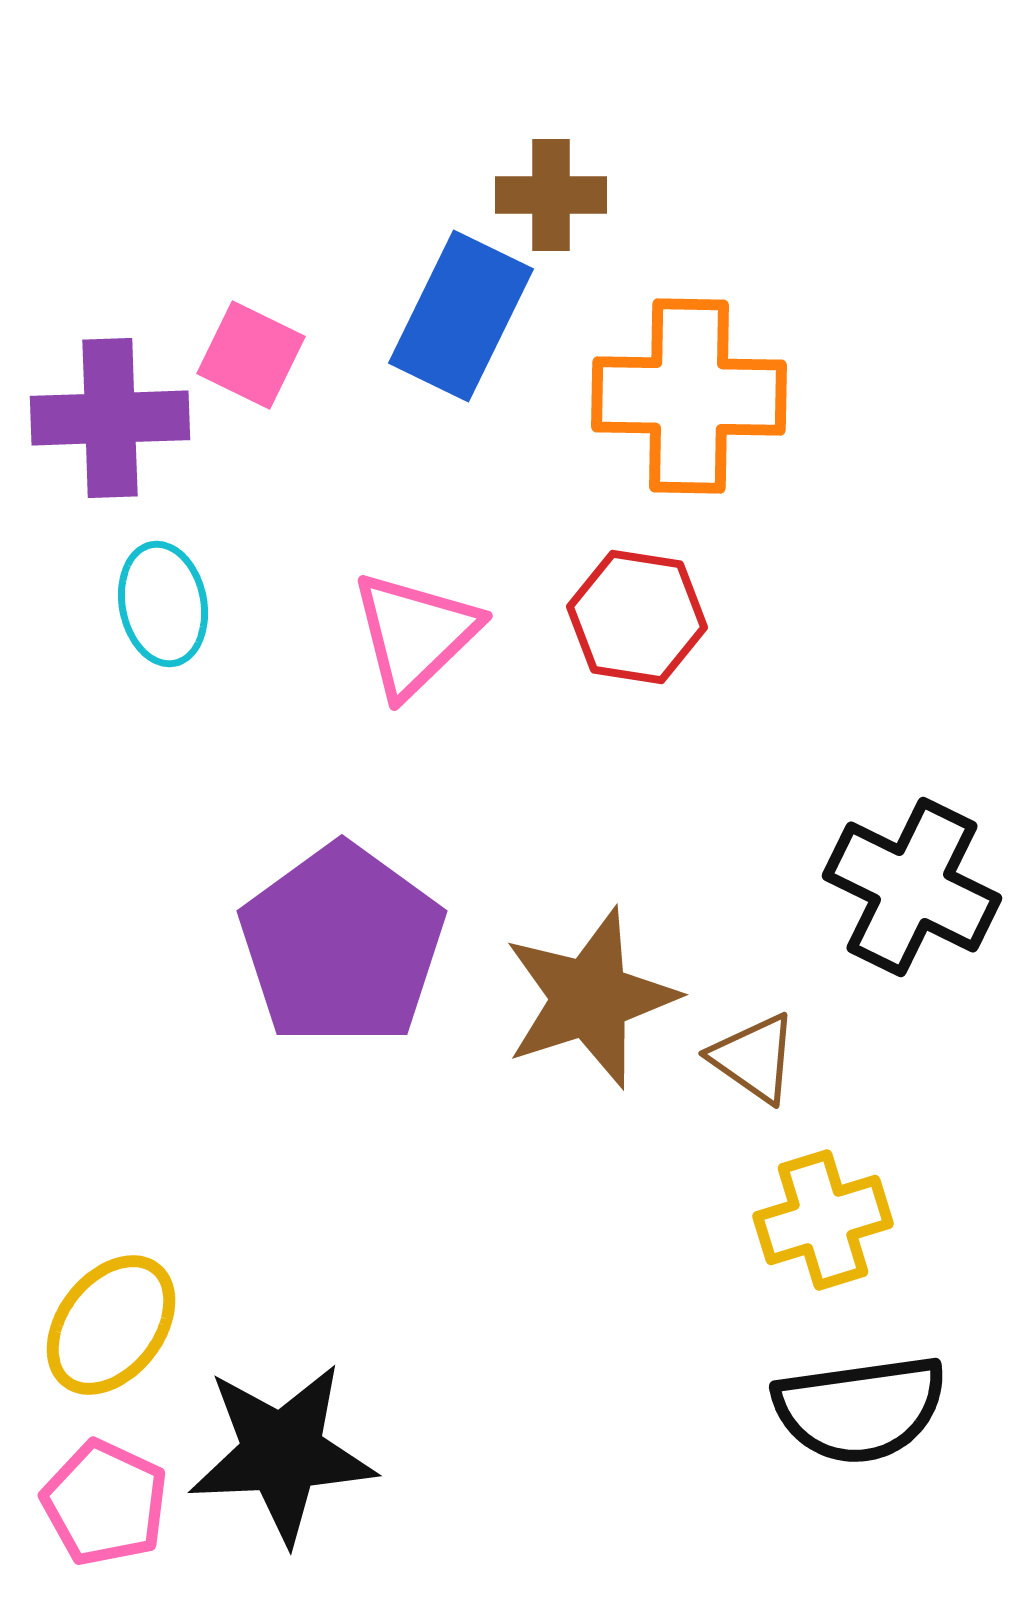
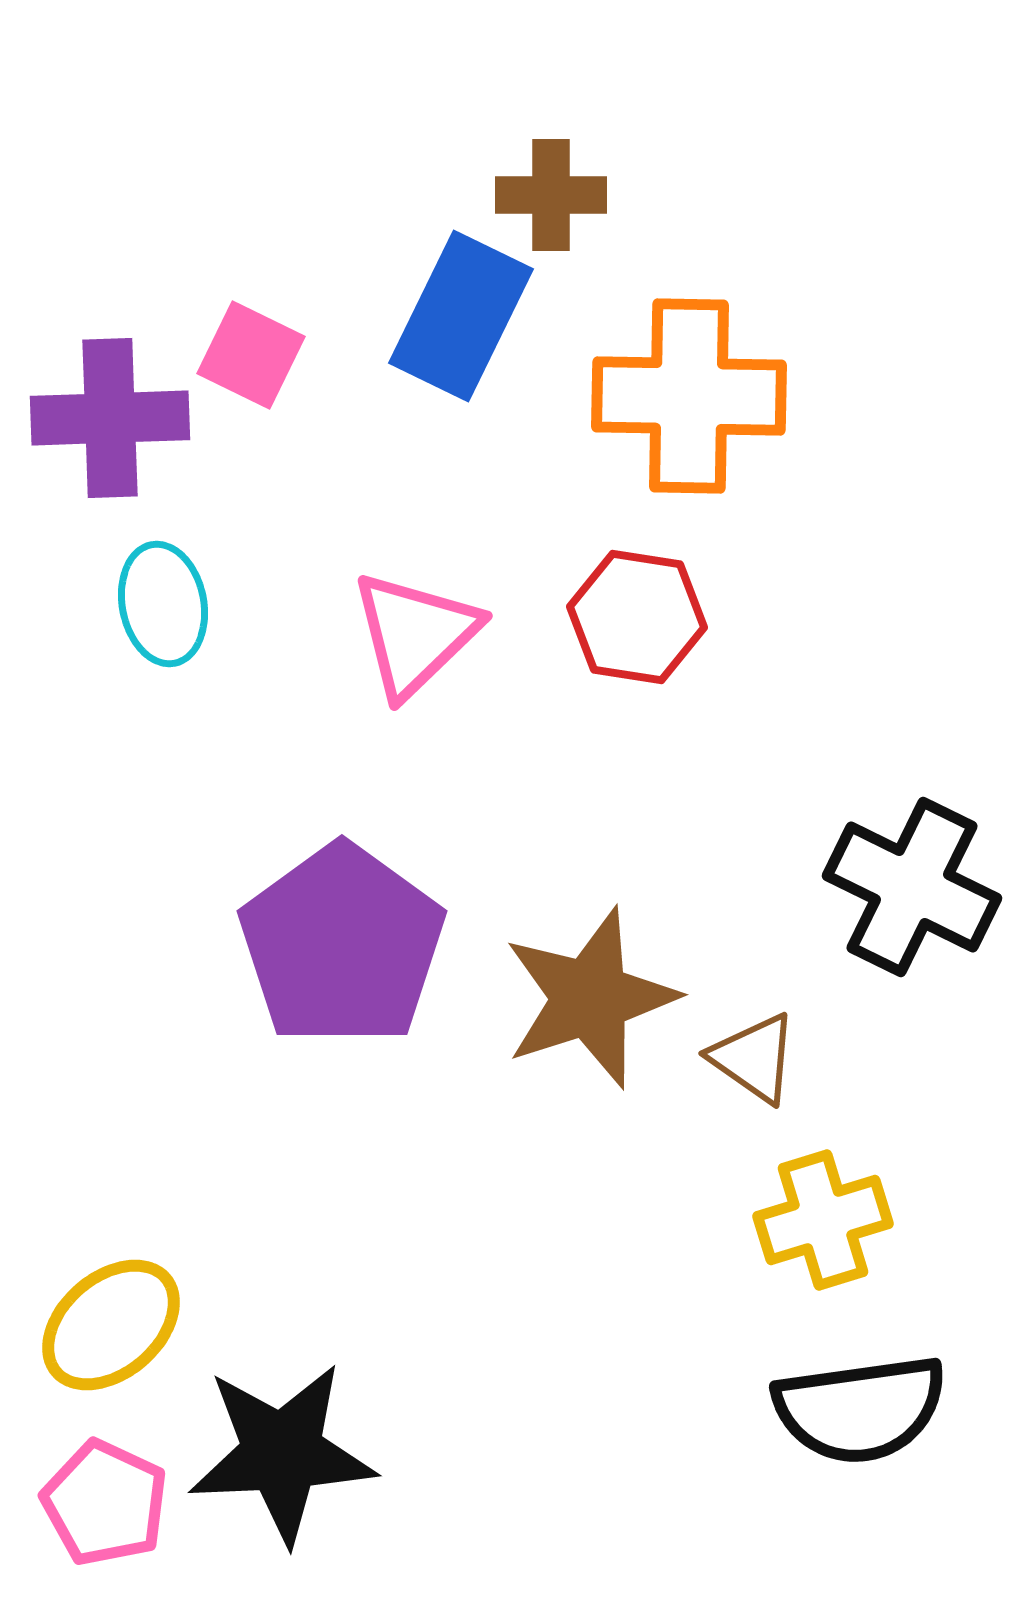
yellow ellipse: rotated 11 degrees clockwise
